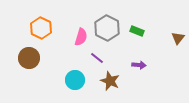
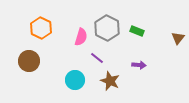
brown circle: moved 3 px down
